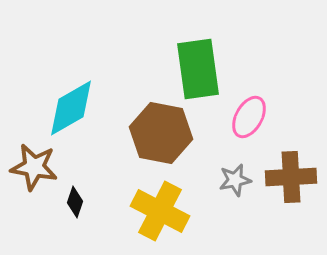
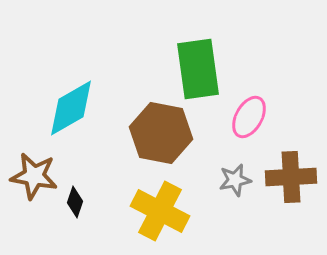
brown star: moved 9 px down
